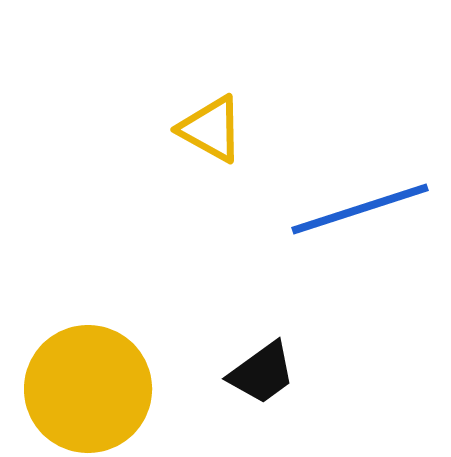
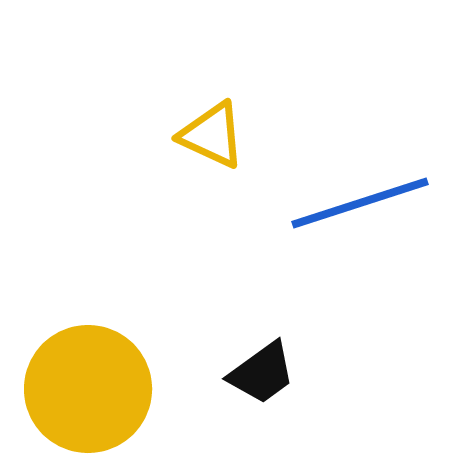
yellow triangle: moved 1 px right, 6 px down; rotated 4 degrees counterclockwise
blue line: moved 6 px up
